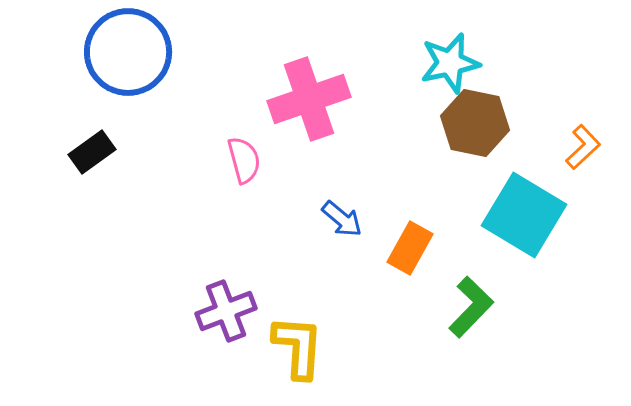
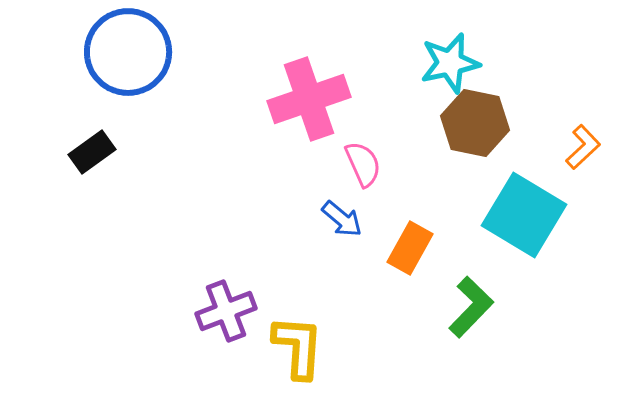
pink semicircle: moved 119 px right, 4 px down; rotated 9 degrees counterclockwise
